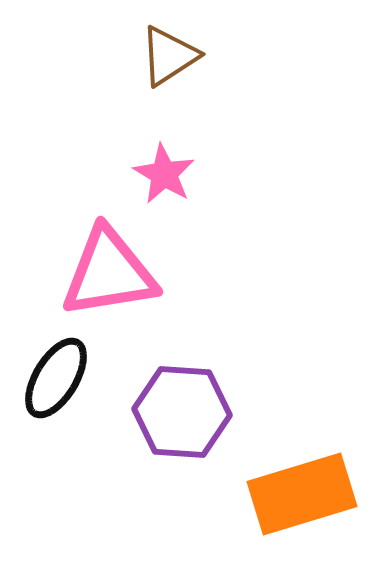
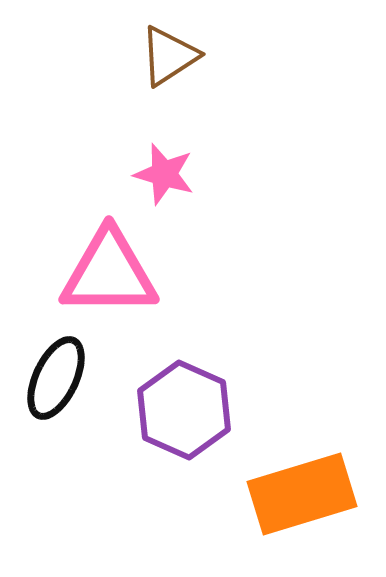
pink star: rotated 14 degrees counterclockwise
pink triangle: rotated 9 degrees clockwise
black ellipse: rotated 6 degrees counterclockwise
purple hexagon: moved 2 px right, 2 px up; rotated 20 degrees clockwise
